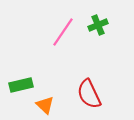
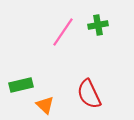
green cross: rotated 12 degrees clockwise
